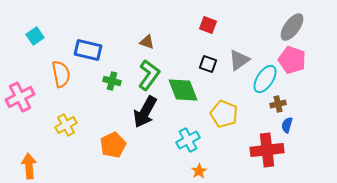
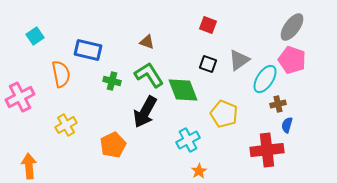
green L-shape: rotated 68 degrees counterclockwise
